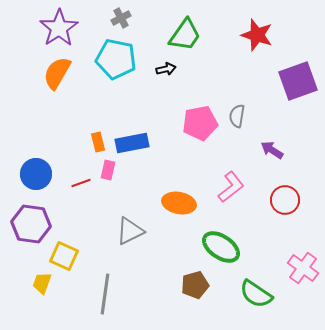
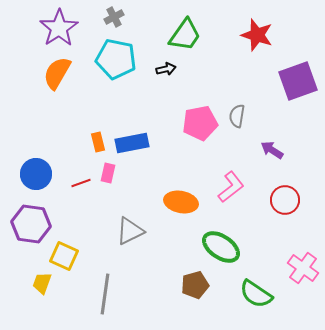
gray cross: moved 7 px left, 1 px up
pink rectangle: moved 3 px down
orange ellipse: moved 2 px right, 1 px up
